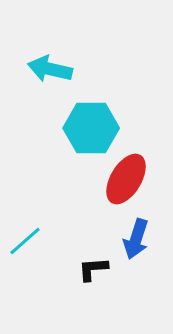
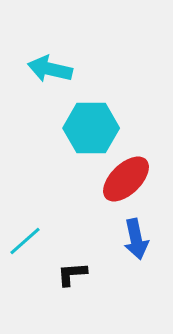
red ellipse: rotated 15 degrees clockwise
blue arrow: rotated 30 degrees counterclockwise
black L-shape: moved 21 px left, 5 px down
